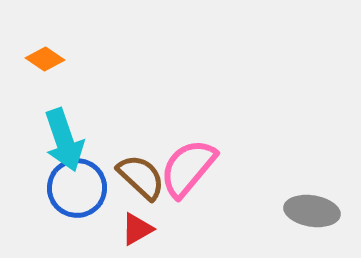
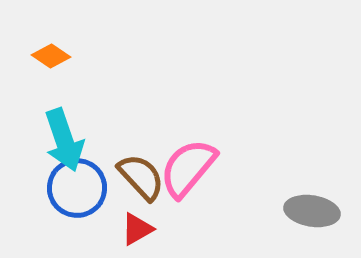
orange diamond: moved 6 px right, 3 px up
brown semicircle: rotated 4 degrees clockwise
